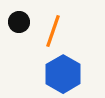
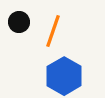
blue hexagon: moved 1 px right, 2 px down
